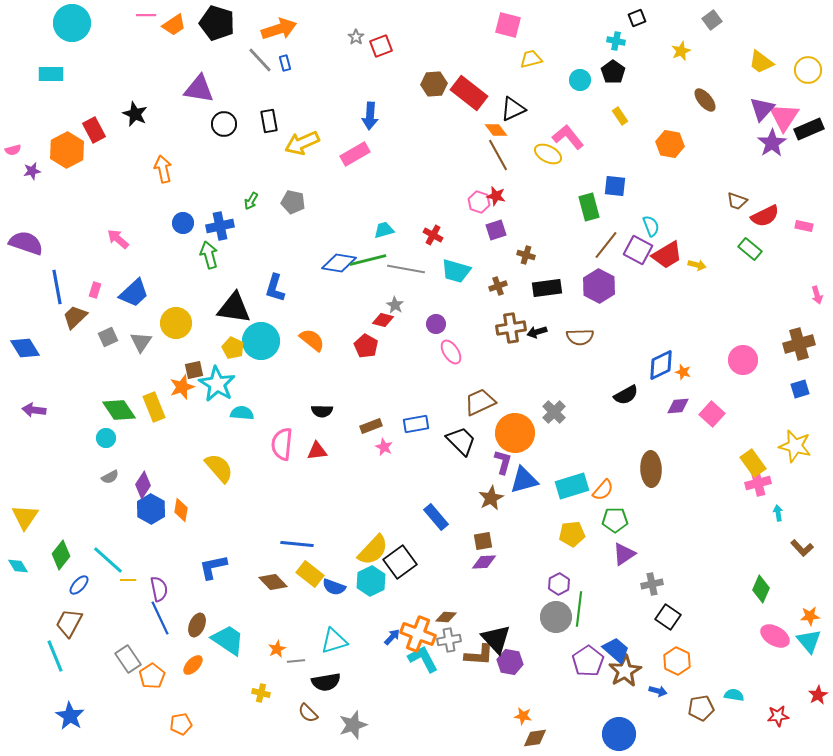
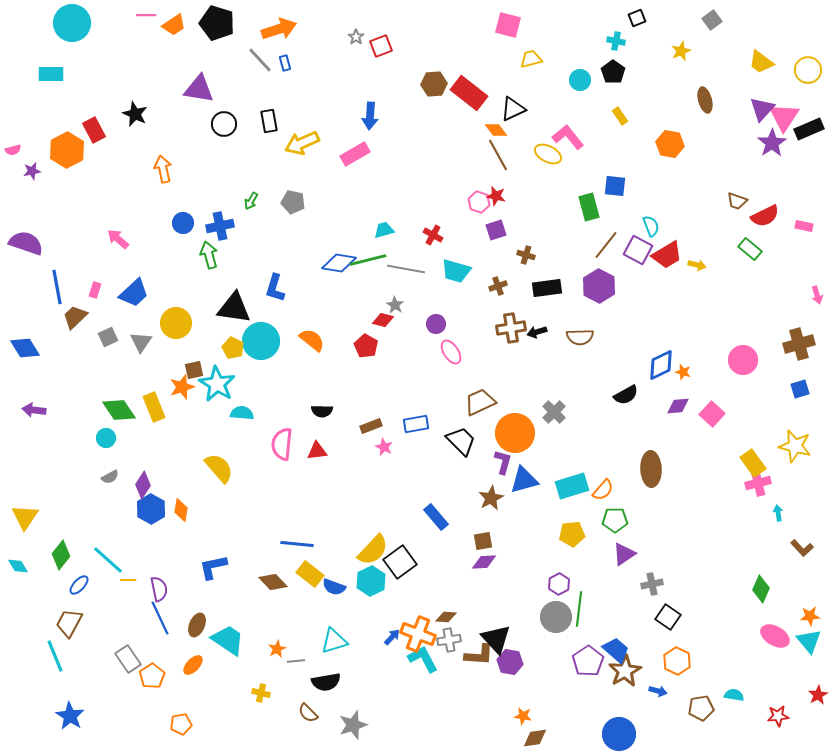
brown ellipse at (705, 100): rotated 25 degrees clockwise
